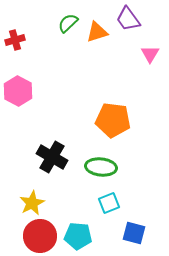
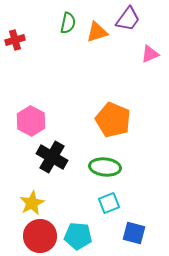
purple trapezoid: rotated 108 degrees counterclockwise
green semicircle: rotated 145 degrees clockwise
pink triangle: rotated 36 degrees clockwise
pink hexagon: moved 13 px right, 30 px down
orange pentagon: rotated 16 degrees clockwise
green ellipse: moved 4 px right
